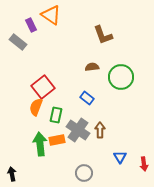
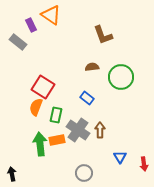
red square: rotated 20 degrees counterclockwise
